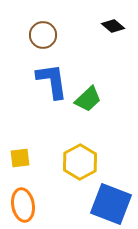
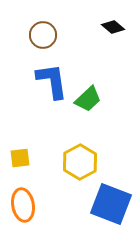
black diamond: moved 1 px down
